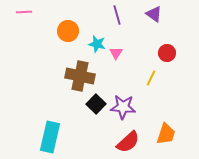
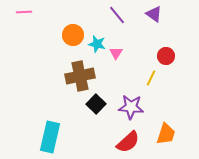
purple line: rotated 24 degrees counterclockwise
orange circle: moved 5 px right, 4 px down
red circle: moved 1 px left, 3 px down
brown cross: rotated 24 degrees counterclockwise
purple star: moved 8 px right
